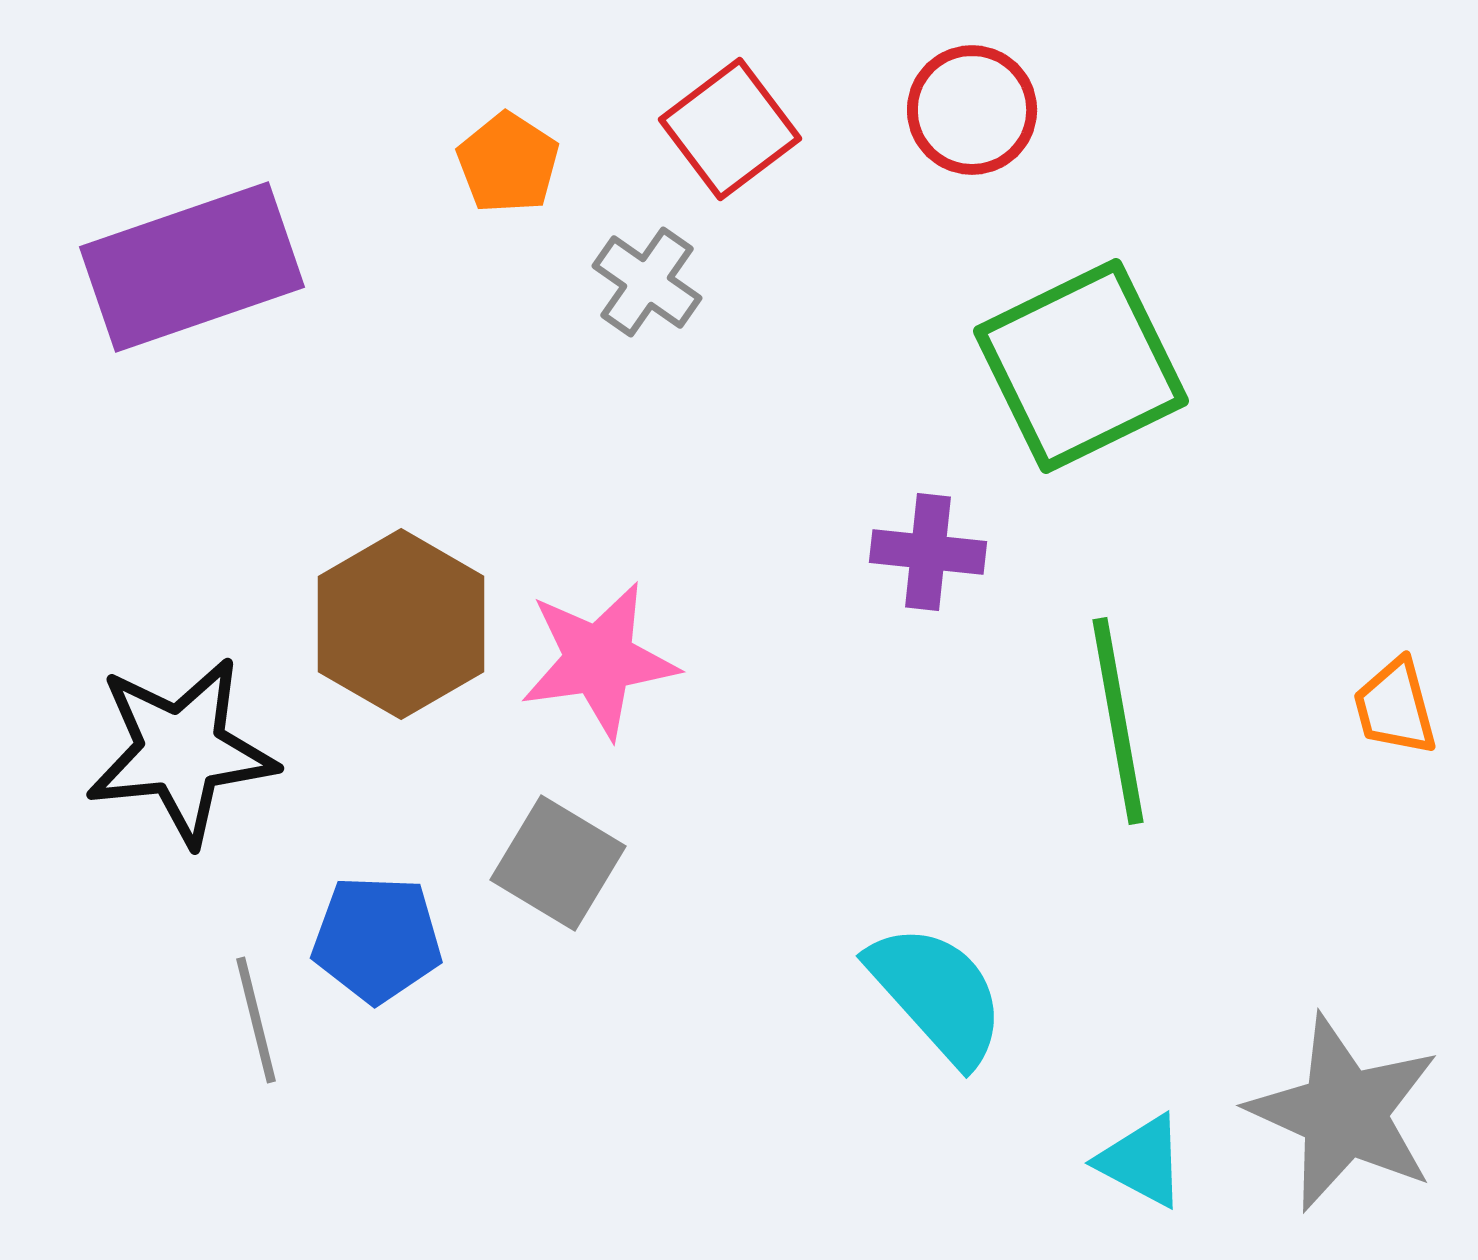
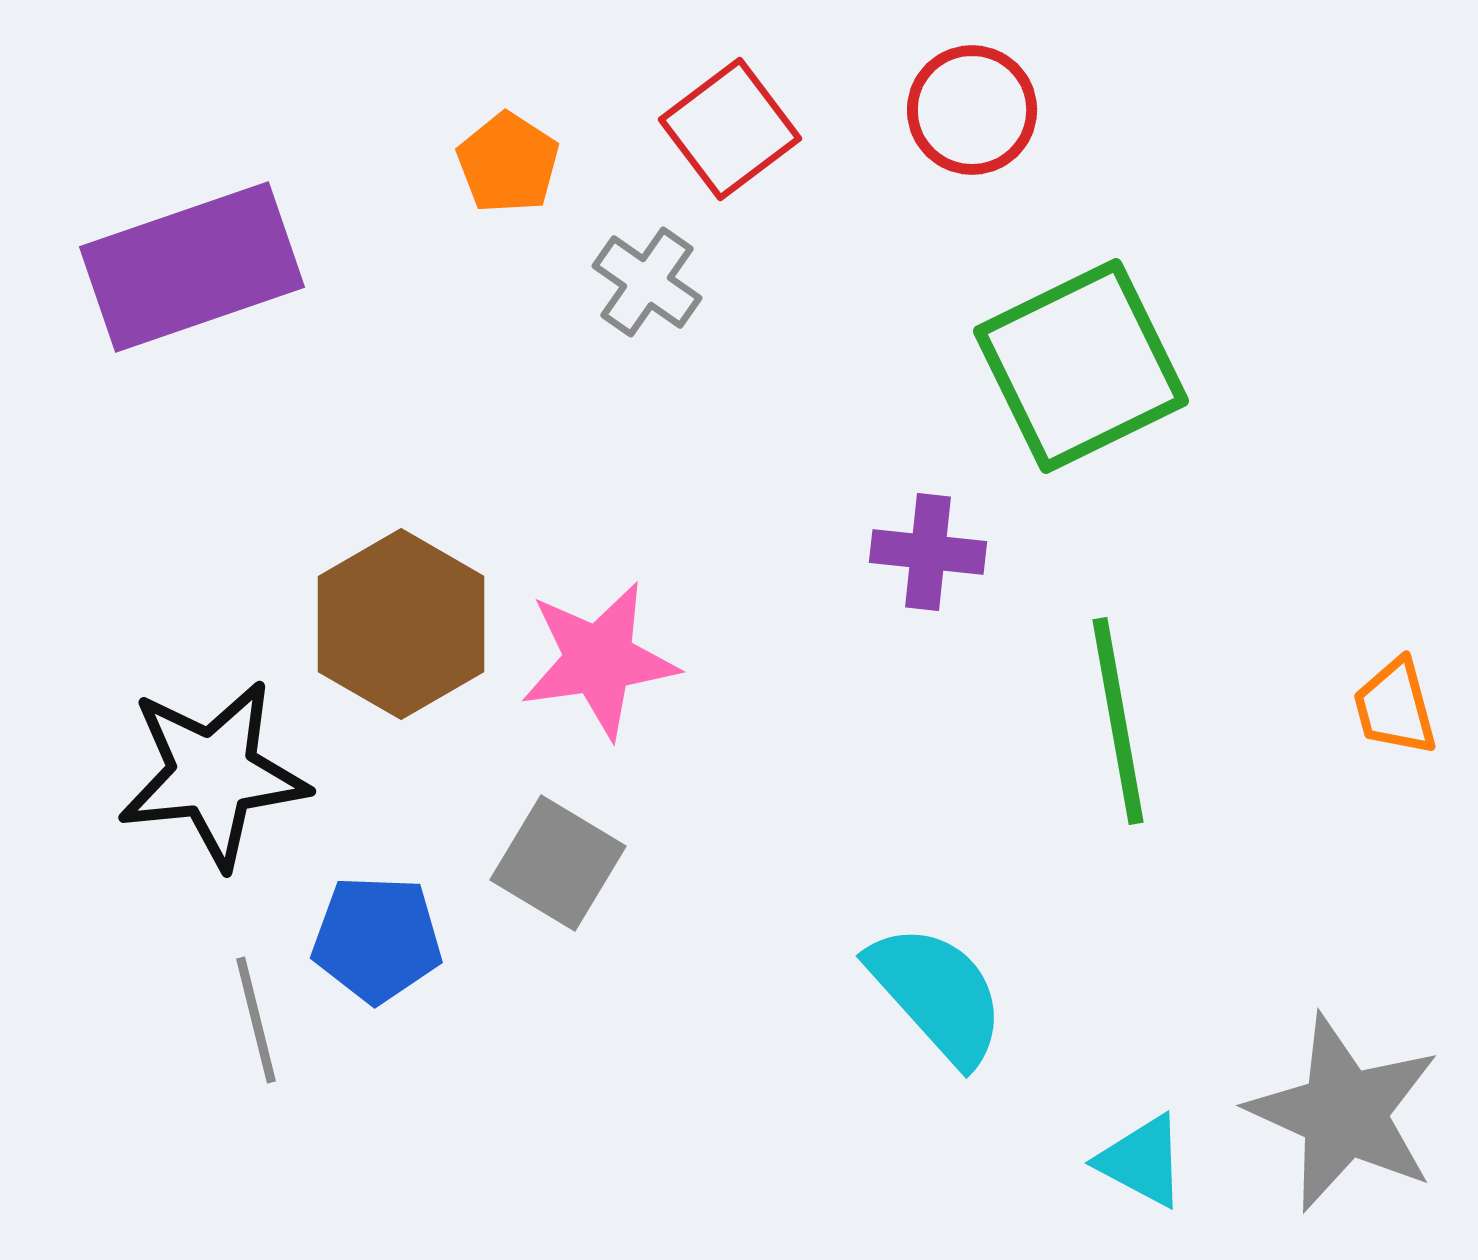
black star: moved 32 px right, 23 px down
